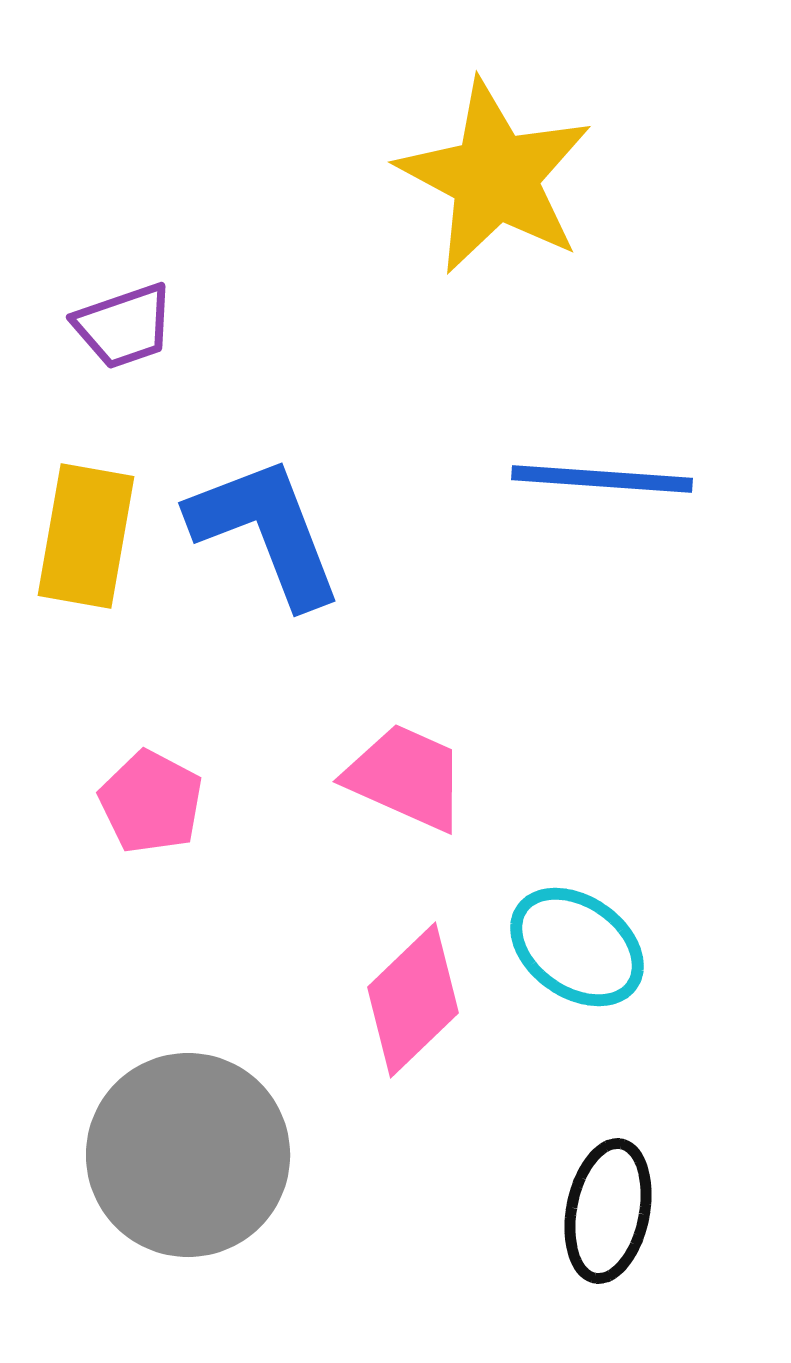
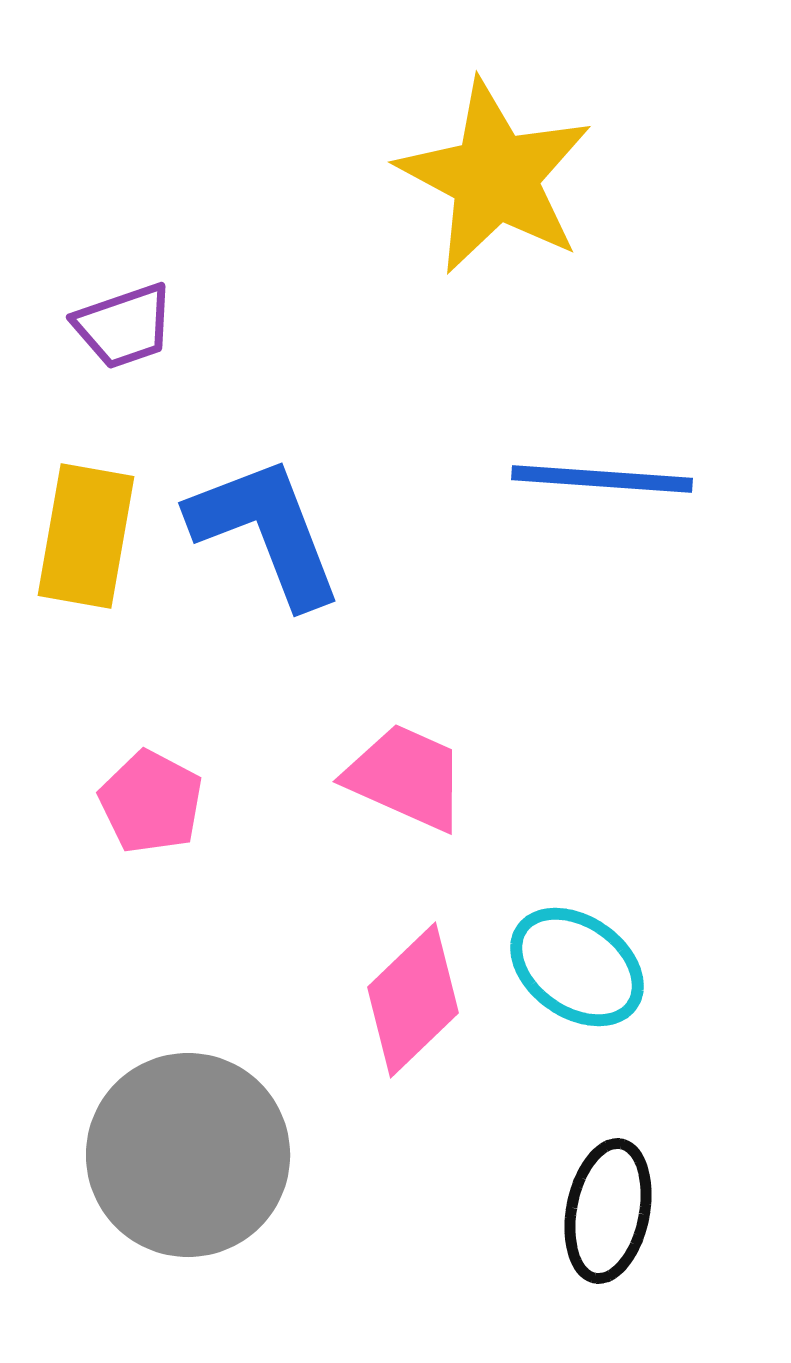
cyan ellipse: moved 20 px down
